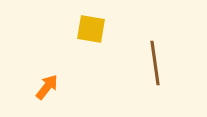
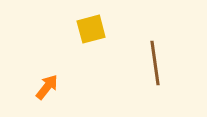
yellow square: rotated 24 degrees counterclockwise
